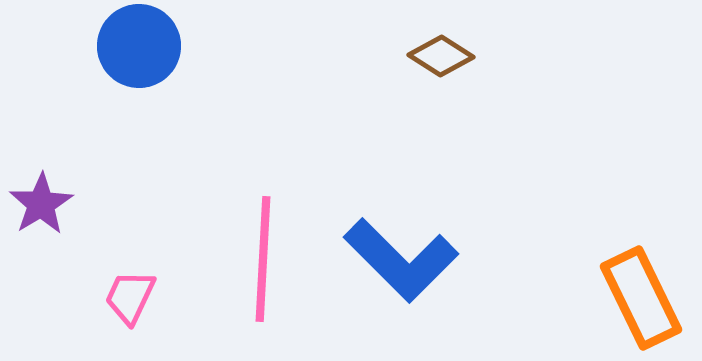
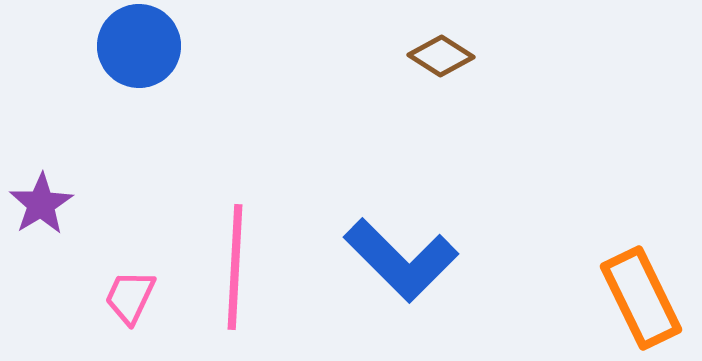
pink line: moved 28 px left, 8 px down
